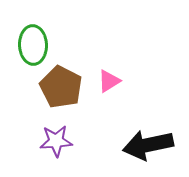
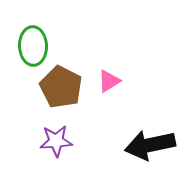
green ellipse: moved 1 px down
black arrow: moved 2 px right
